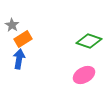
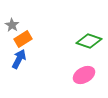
blue arrow: rotated 18 degrees clockwise
